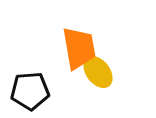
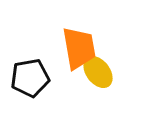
black pentagon: moved 13 px up; rotated 6 degrees counterclockwise
